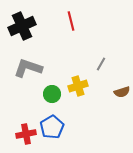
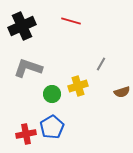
red line: rotated 60 degrees counterclockwise
